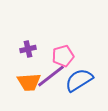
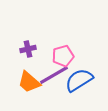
purple line: moved 3 px right, 1 px up; rotated 8 degrees clockwise
orange trapezoid: rotated 45 degrees clockwise
